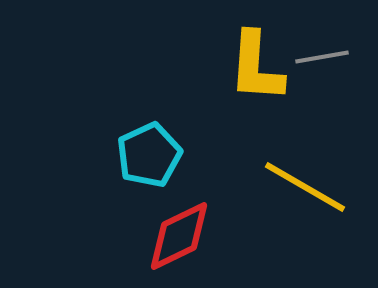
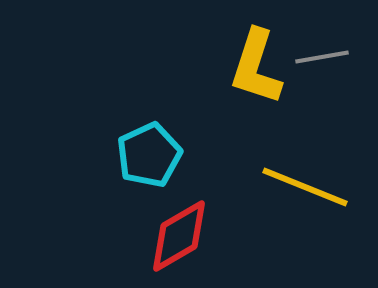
yellow L-shape: rotated 14 degrees clockwise
yellow line: rotated 8 degrees counterclockwise
red diamond: rotated 4 degrees counterclockwise
